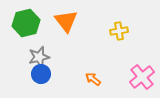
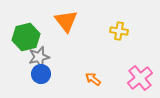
green hexagon: moved 14 px down
yellow cross: rotated 18 degrees clockwise
pink cross: moved 2 px left, 1 px down
